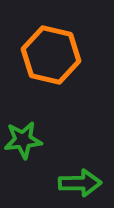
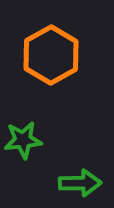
orange hexagon: rotated 18 degrees clockwise
